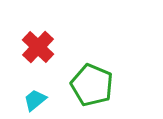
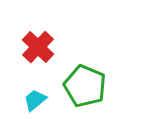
green pentagon: moved 7 px left, 1 px down
